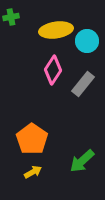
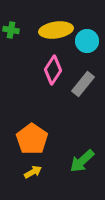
green cross: moved 13 px down; rotated 21 degrees clockwise
